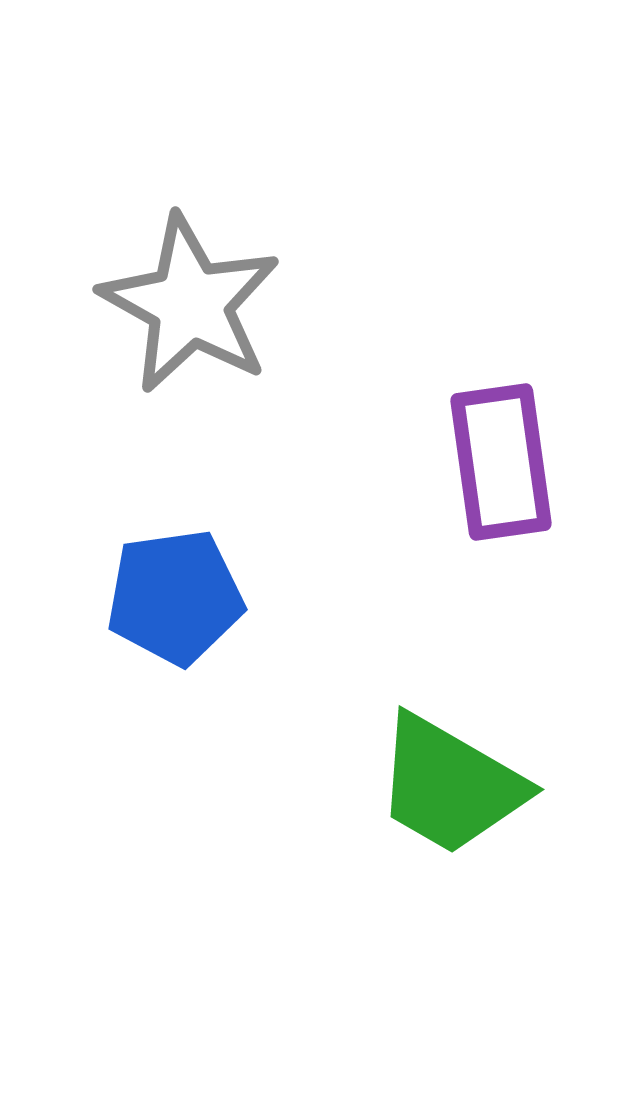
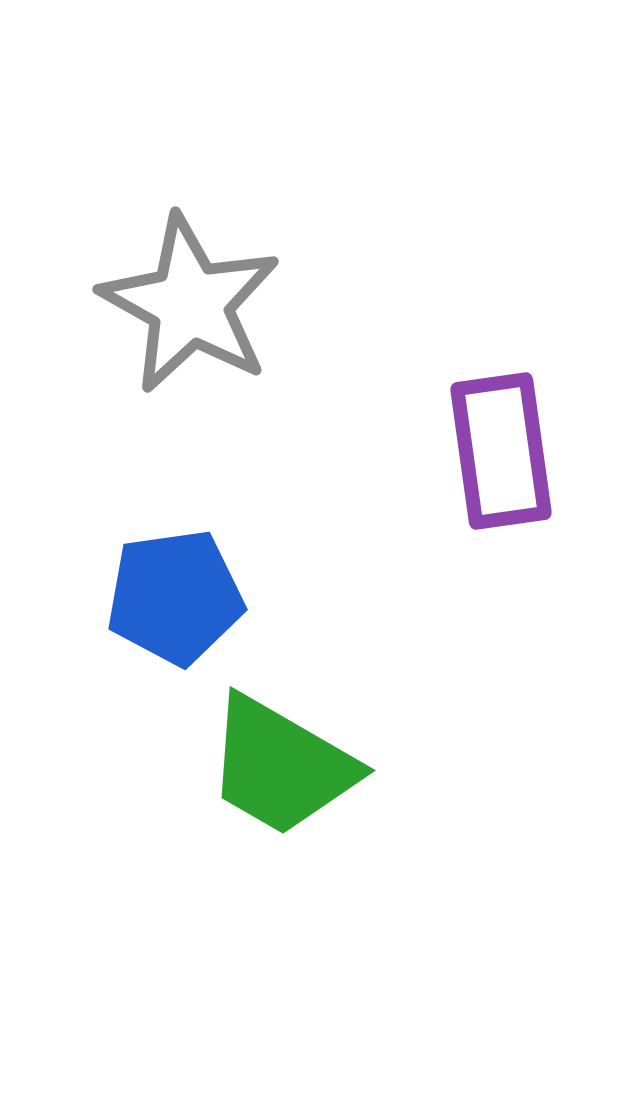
purple rectangle: moved 11 px up
green trapezoid: moved 169 px left, 19 px up
